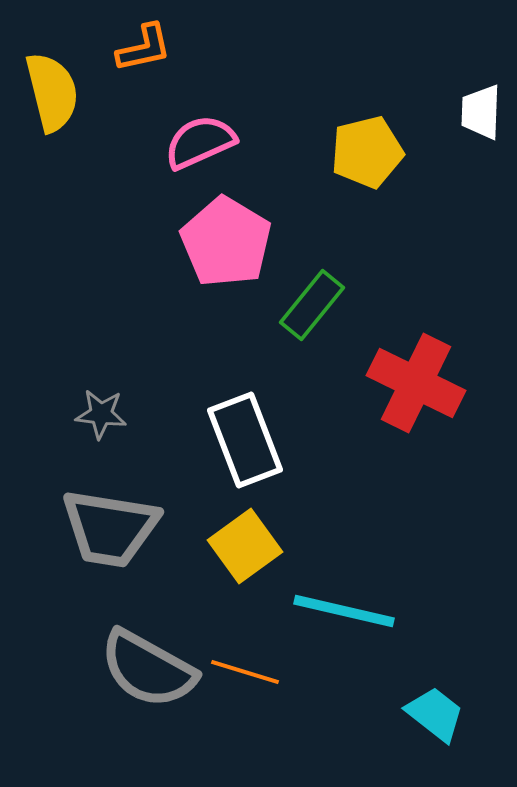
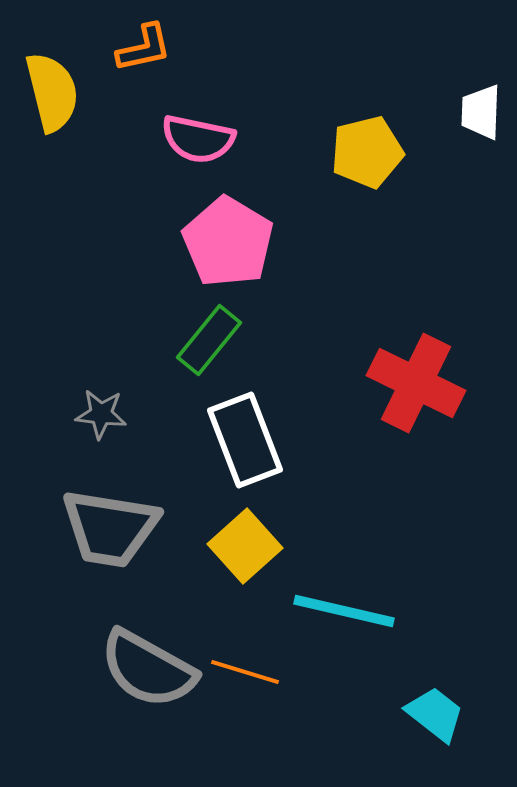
pink semicircle: moved 2 px left, 3 px up; rotated 144 degrees counterclockwise
pink pentagon: moved 2 px right
green rectangle: moved 103 px left, 35 px down
yellow square: rotated 6 degrees counterclockwise
